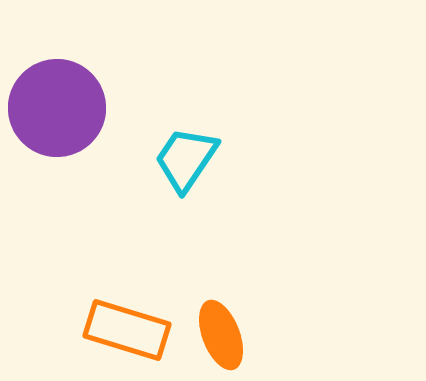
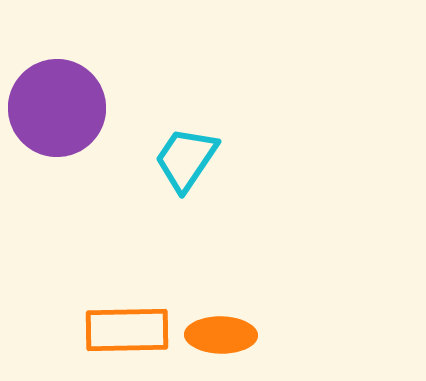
orange rectangle: rotated 18 degrees counterclockwise
orange ellipse: rotated 68 degrees counterclockwise
